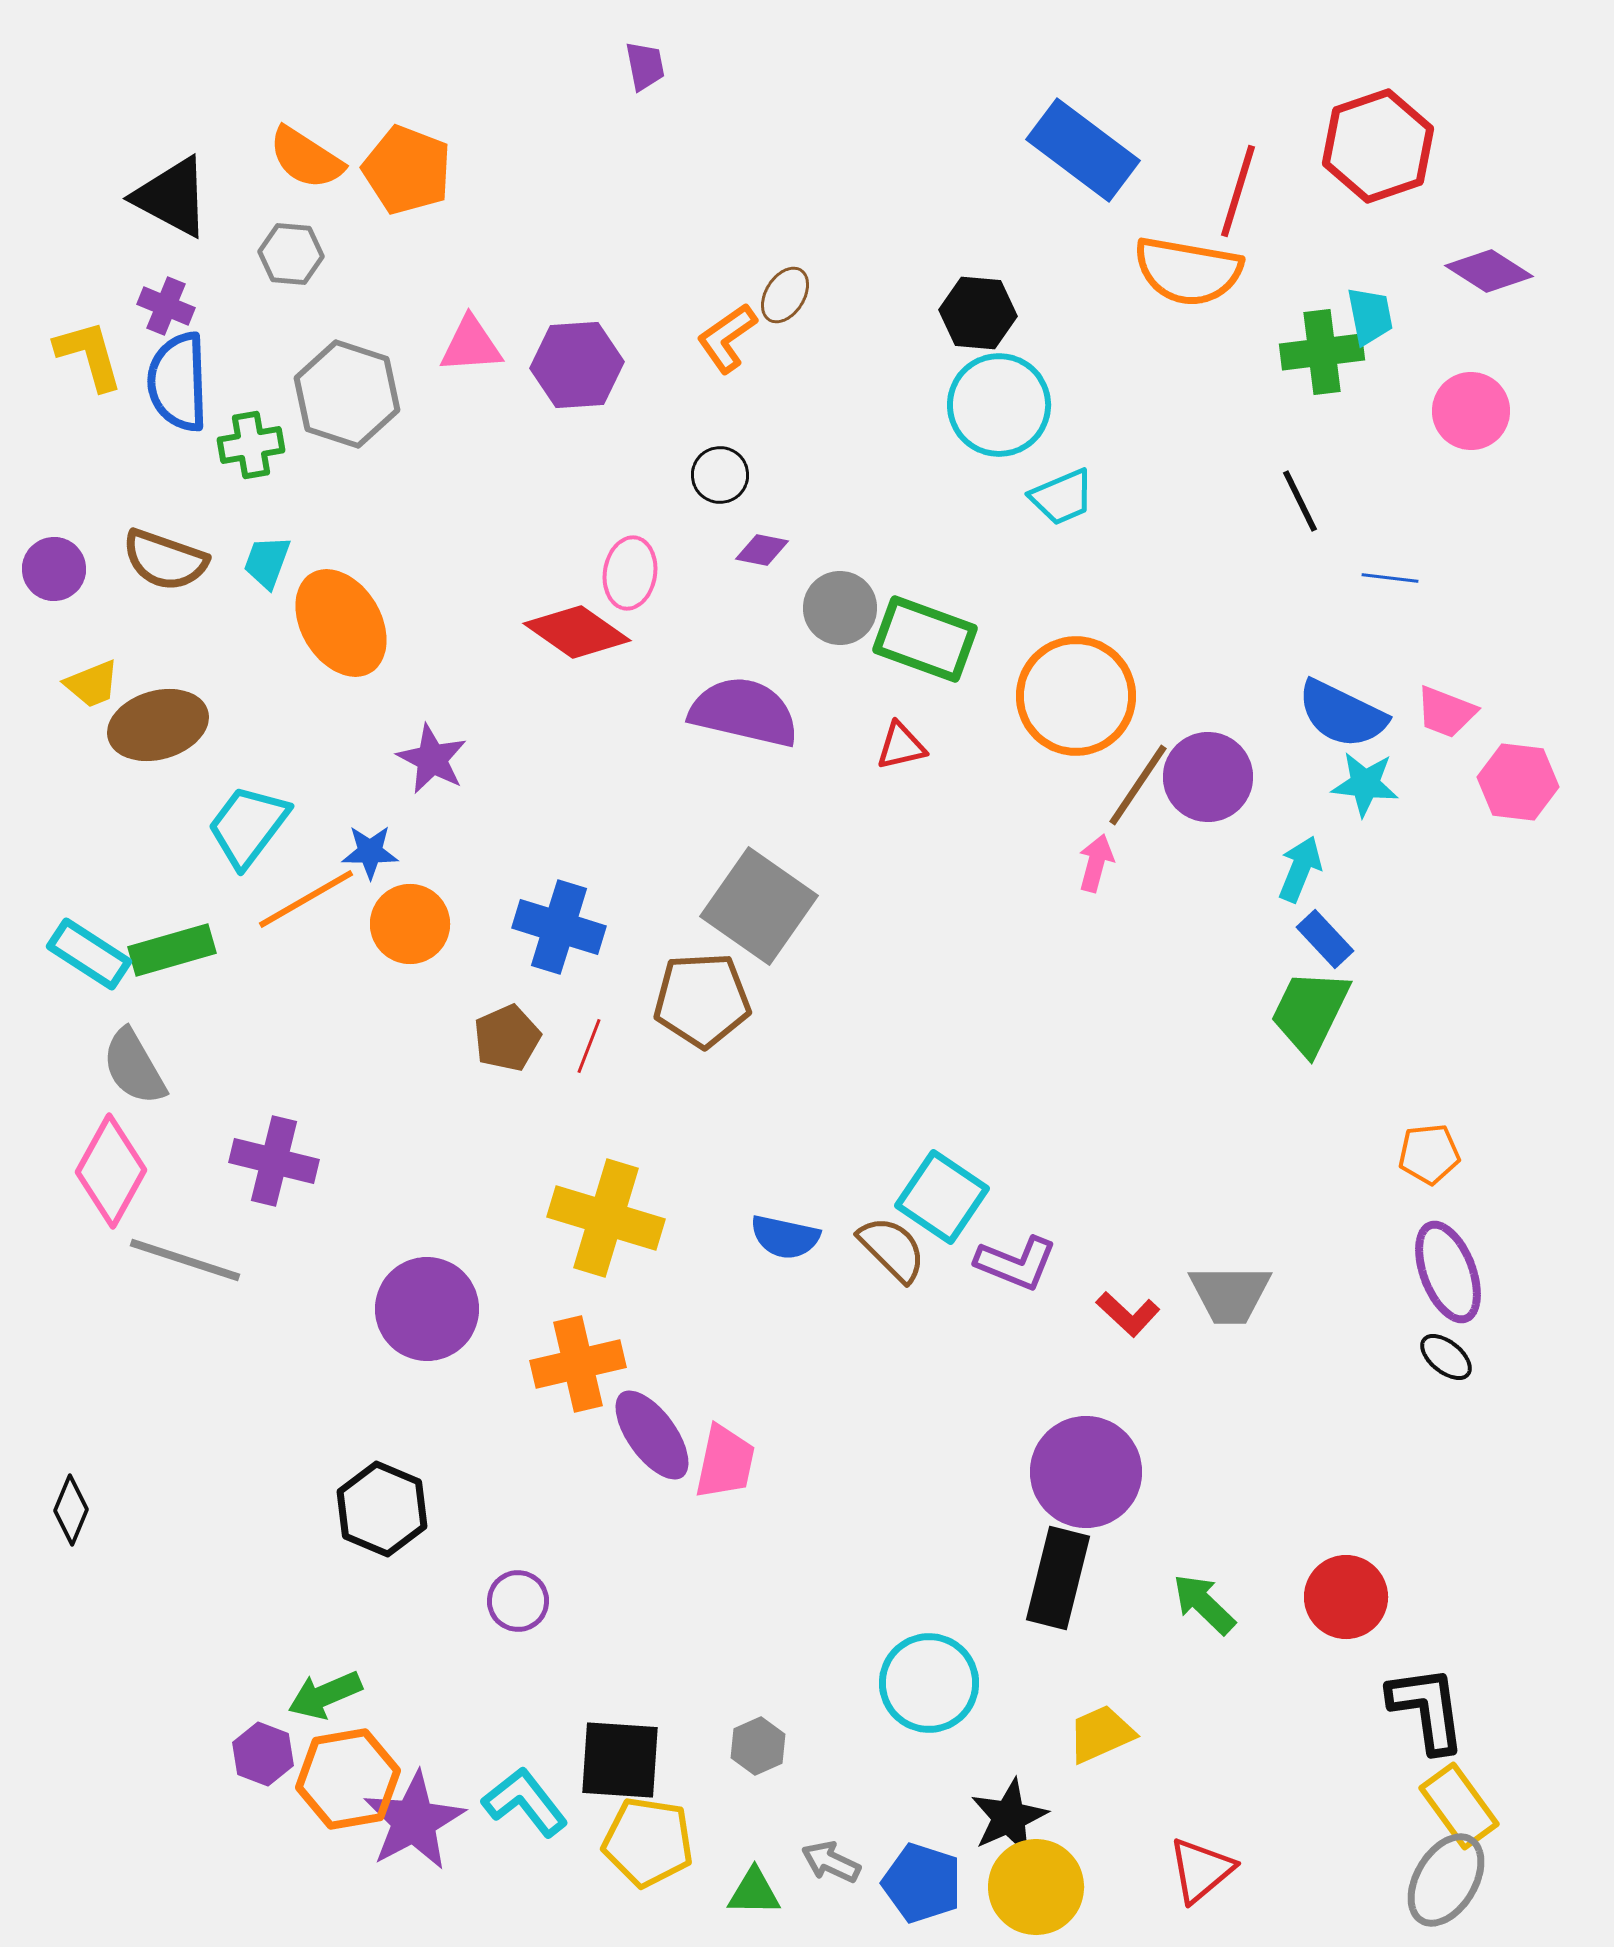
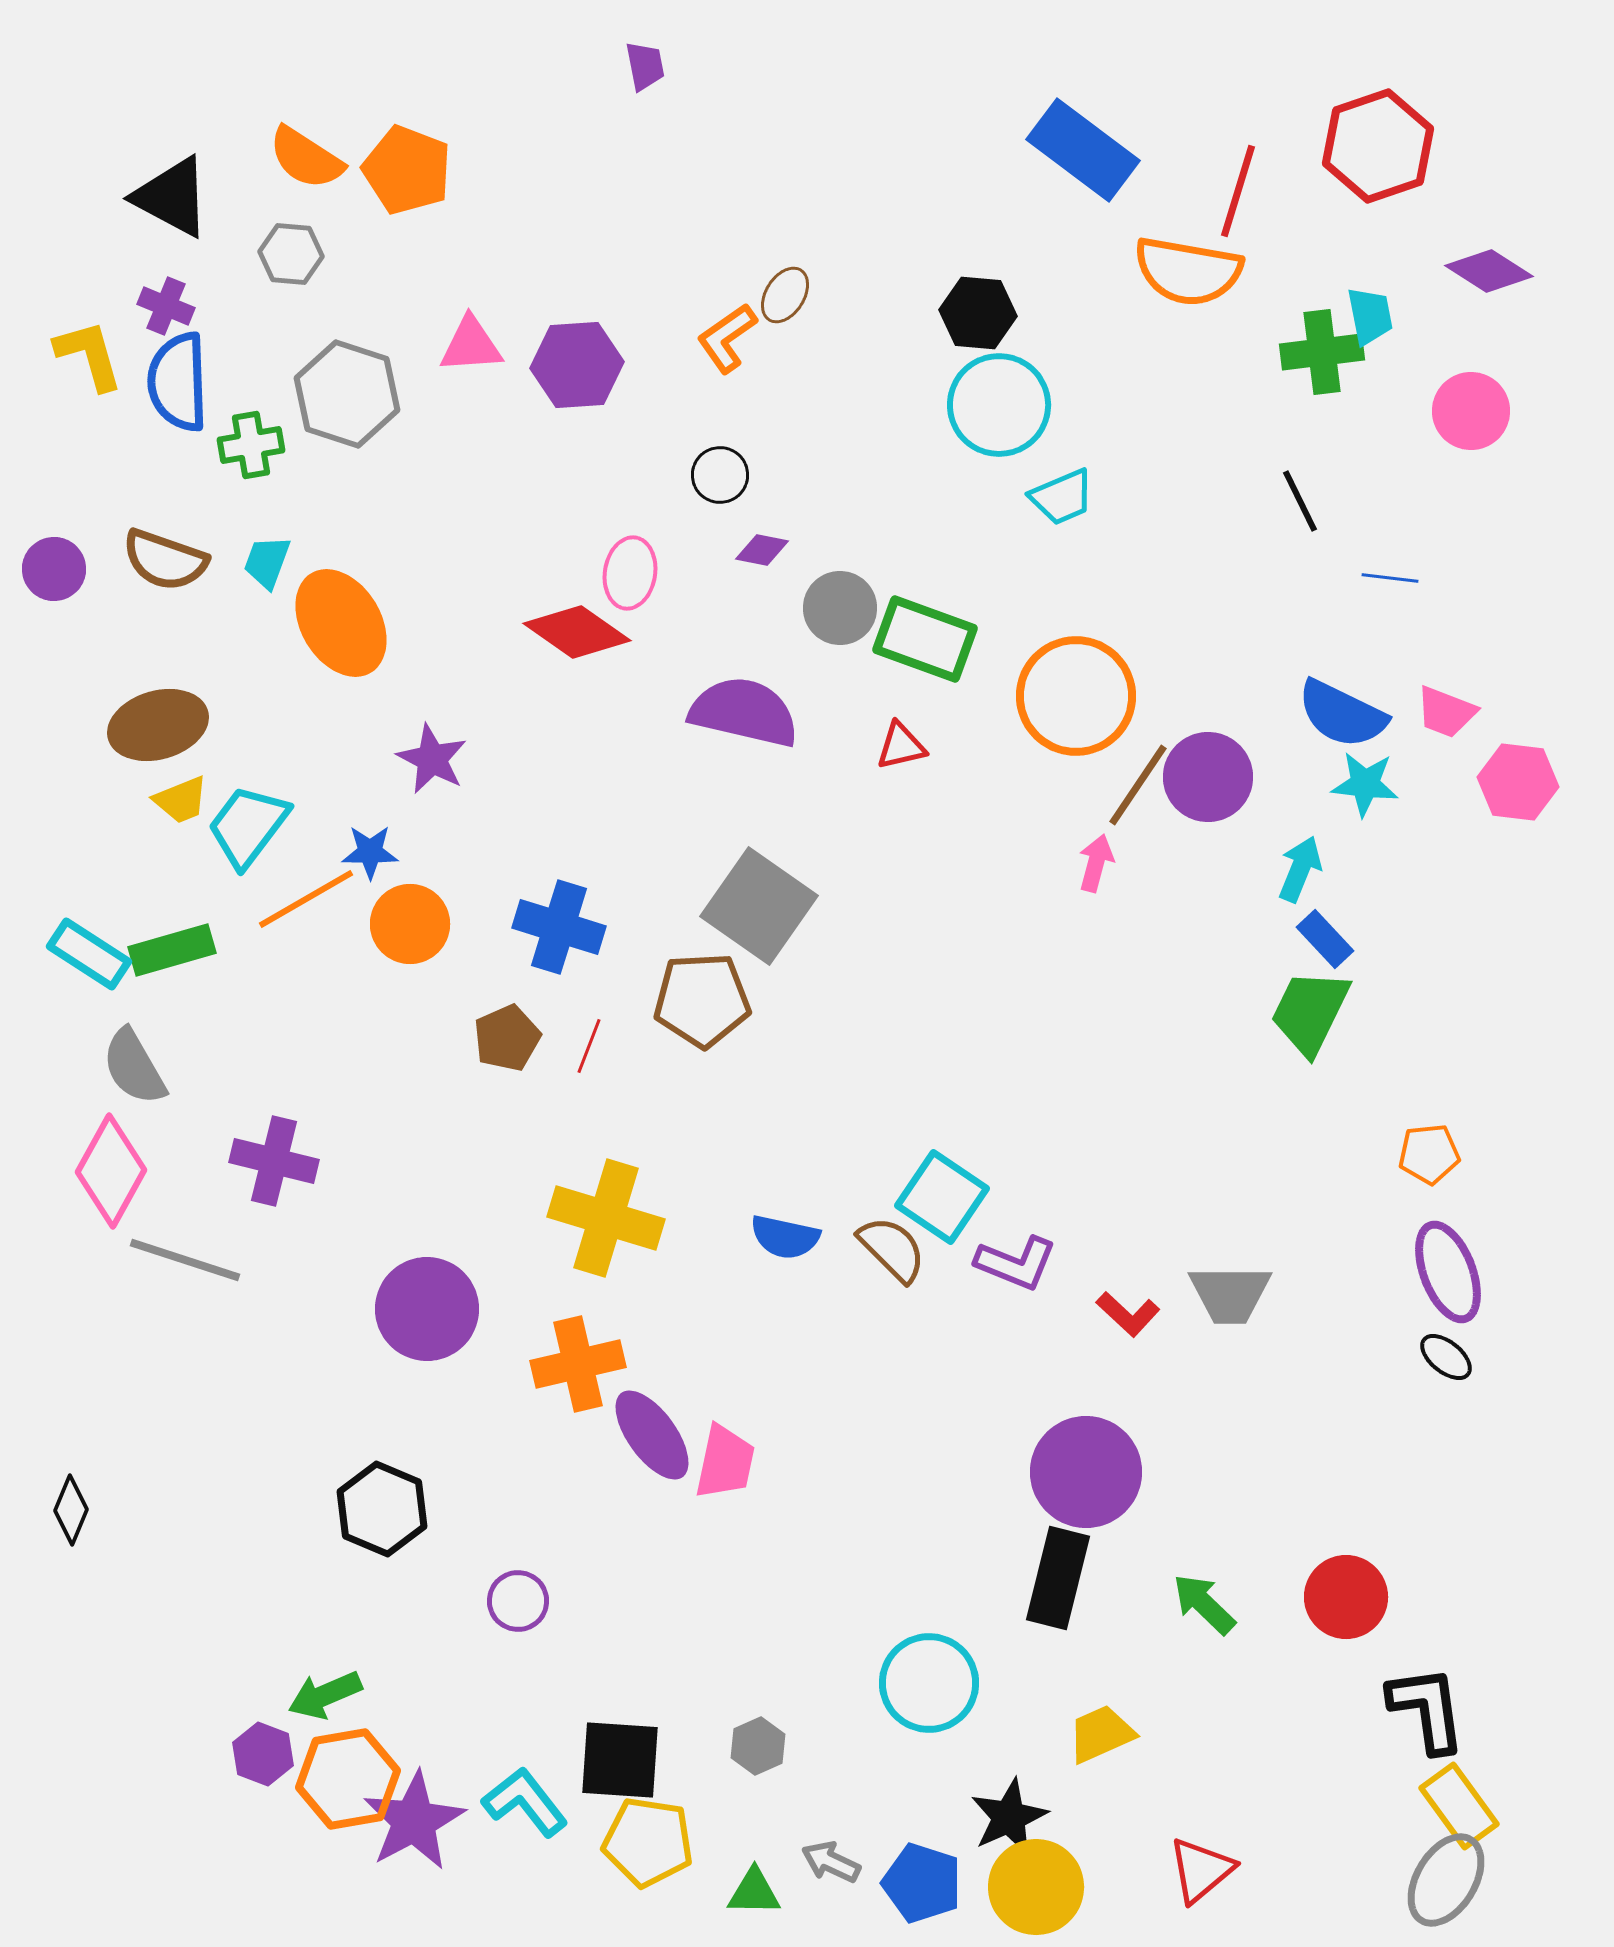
yellow trapezoid at (92, 684): moved 89 px right, 116 px down
